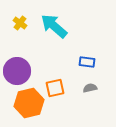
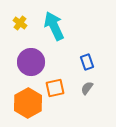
cyan arrow: rotated 24 degrees clockwise
blue rectangle: rotated 63 degrees clockwise
purple circle: moved 14 px right, 9 px up
gray semicircle: moved 3 px left; rotated 40 degrees counterclockwise
orange hexagon: moved 1 px left; rotated 16 degrees counterclockwise
